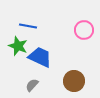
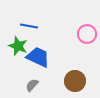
blue line: moved 1 px right
pink circle: moved 3 px right, 4 px down
blue trapezoid: moved 2 px left
brown circle: moved 1 px right
